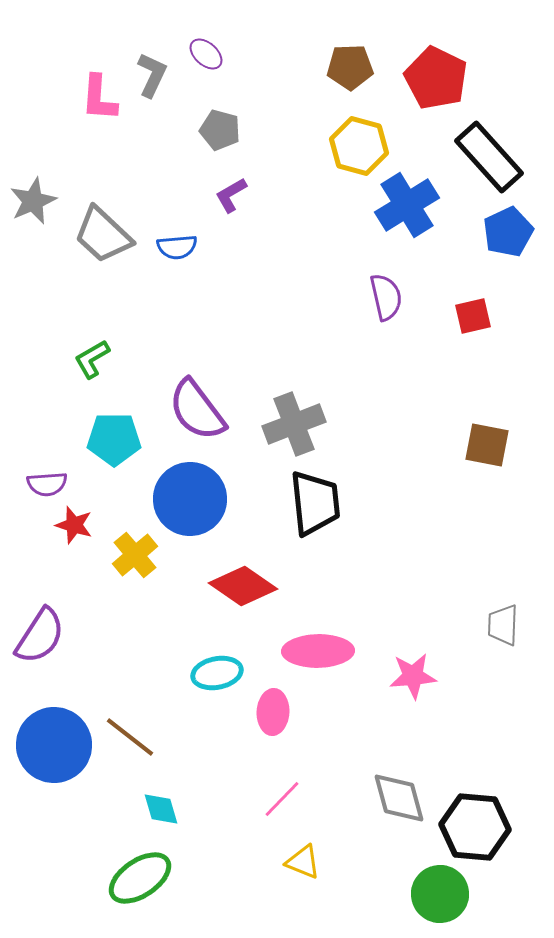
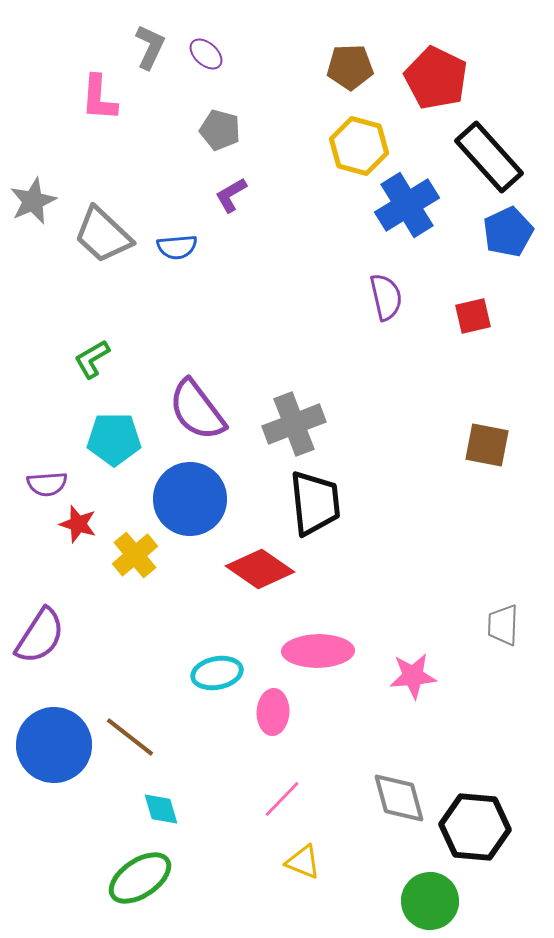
gray L-shape at (152, 75): moved 2 px left, 28 px up
red star at (74, 525): moved 4 px right, 1 px up
red diamond at (243, 586): moved 17 px right, 17 px up
green circle at (440, 894): moved 10 px left, 7 px down
